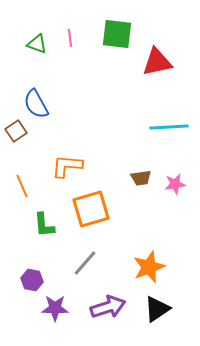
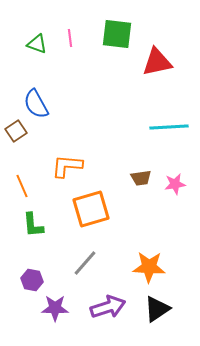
green L-shape: moved 11 px left
orange star: rotated 24 degrees clockwise
